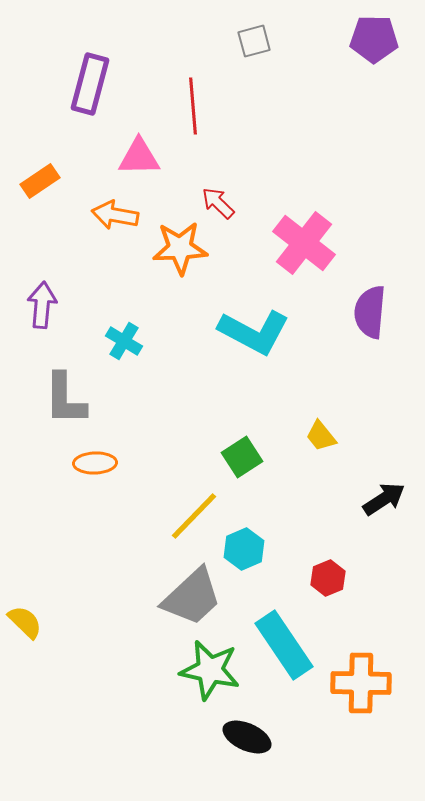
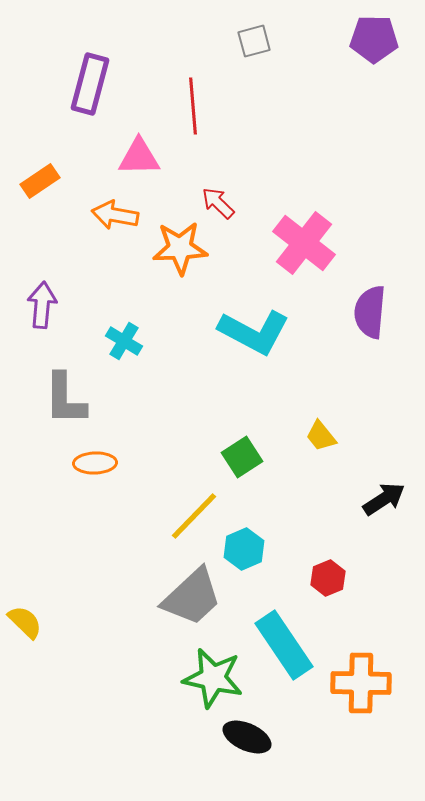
green star: moved 3 px right, 8 px down
